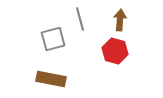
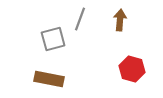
gray line: rotated 35 degrees clockwise
red hexagon: moved 17 px right, 18 px down
brown rectangle: moved 2 px left
